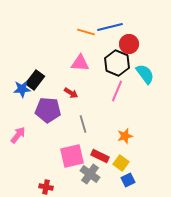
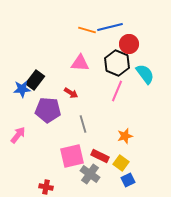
orange line: moved 1 px right, 2 px up
